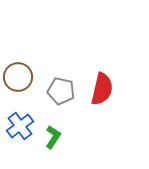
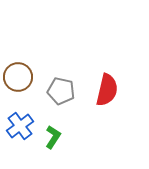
red semicircle: moved 5 px right, 1 px down
